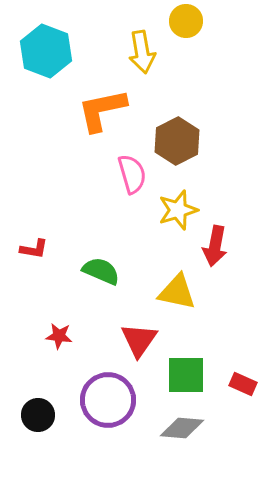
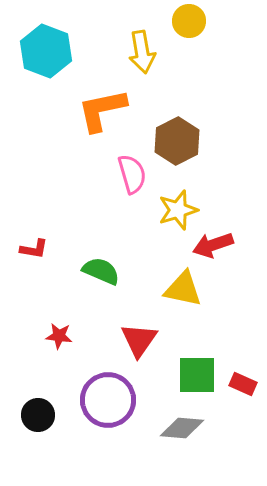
yellow circle: moved 3 px right
red arrow: moved 2 px left, 1 px up; rotated 60 degrees clockwise
yellow triangle: moved 6 px right, 3 px up
green square: moved 11 px right
